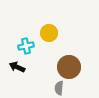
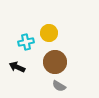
cyan cross: moved 4 px up
brown circle: moved 14 px left, 5 px up
gray semicircle: moved 2 px up; rotated 64 degrees counterclockwise
